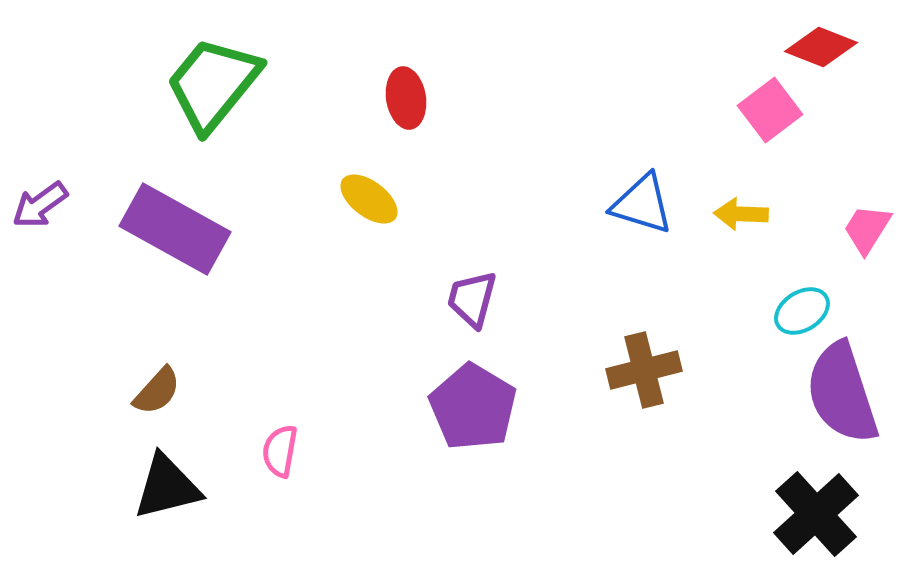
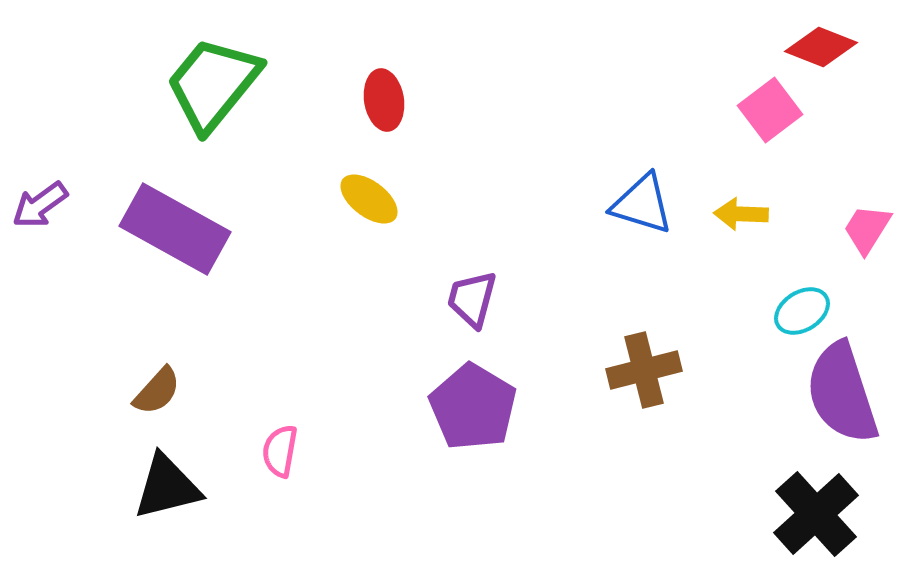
red ellipse: moved 22 px left, 2 px down
